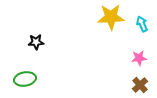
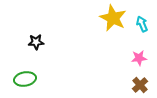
yellow star: moved 2 px right, 1 px down; rotated 28 degrees clockwise
